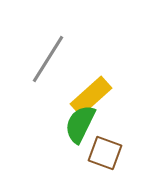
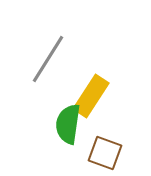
yellow rectangle: rotated 15 degrees counterclockwise
green semicircle: moved 12 px left; rotated 18 degrees counterclockwise
